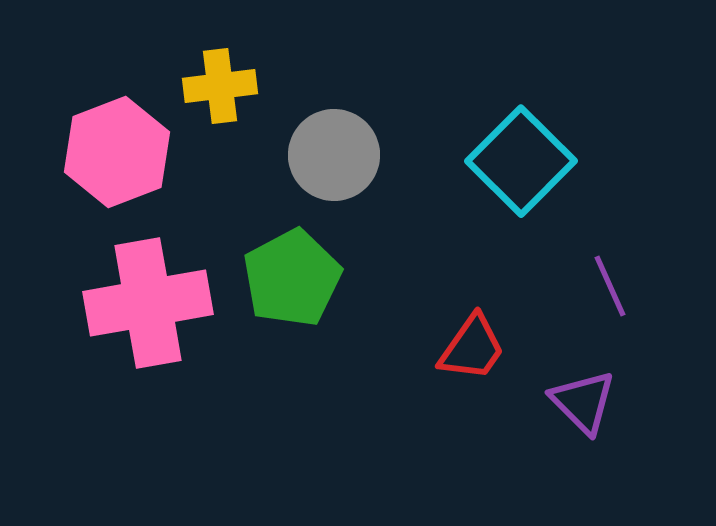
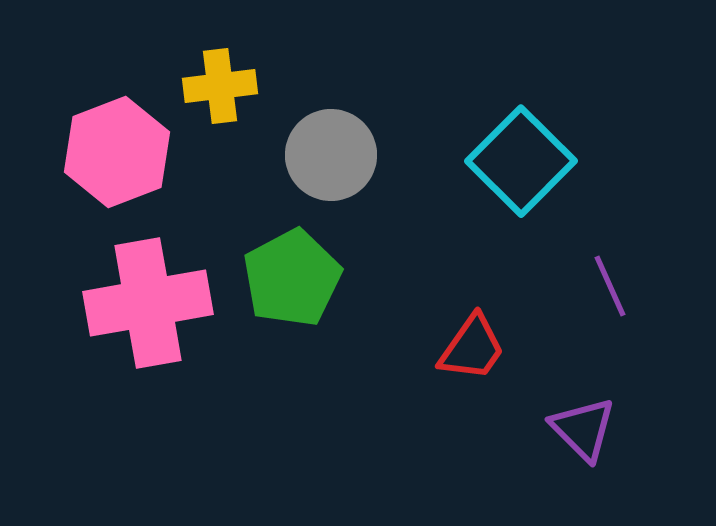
gray circle: moved 3 px left
purple triangle: moved 27 px down
